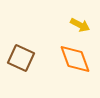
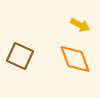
brown square: moved 1 px left, 2 px up
